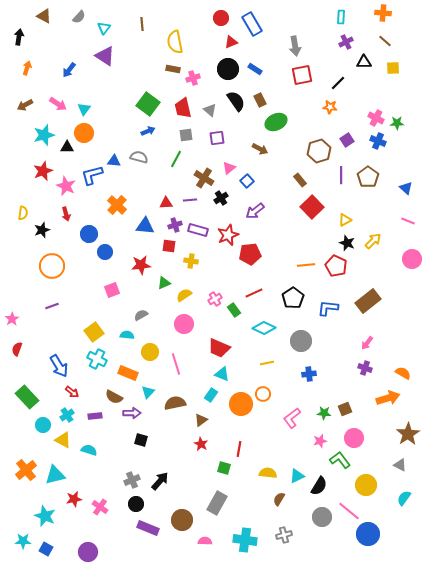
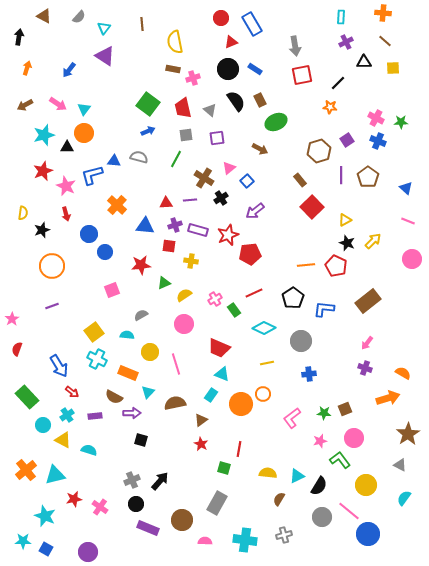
green star at (397, 123): moved 4 px right, 1 px up
blue L-shape at (328, 308): moved 4 px left, 1 px down
